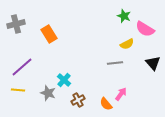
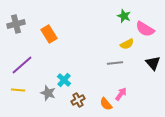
purple line: moved 2 px up
